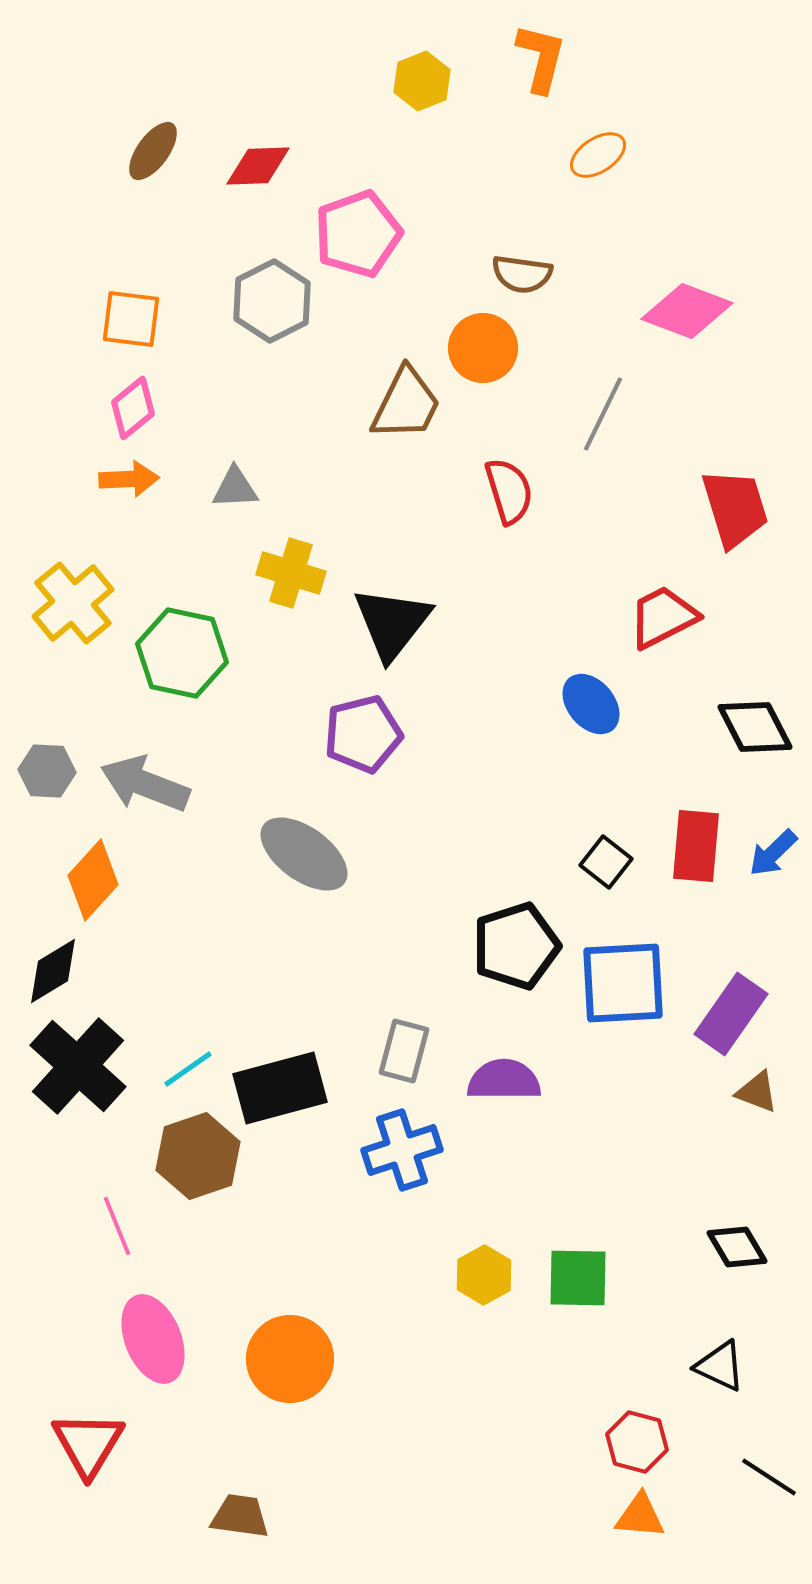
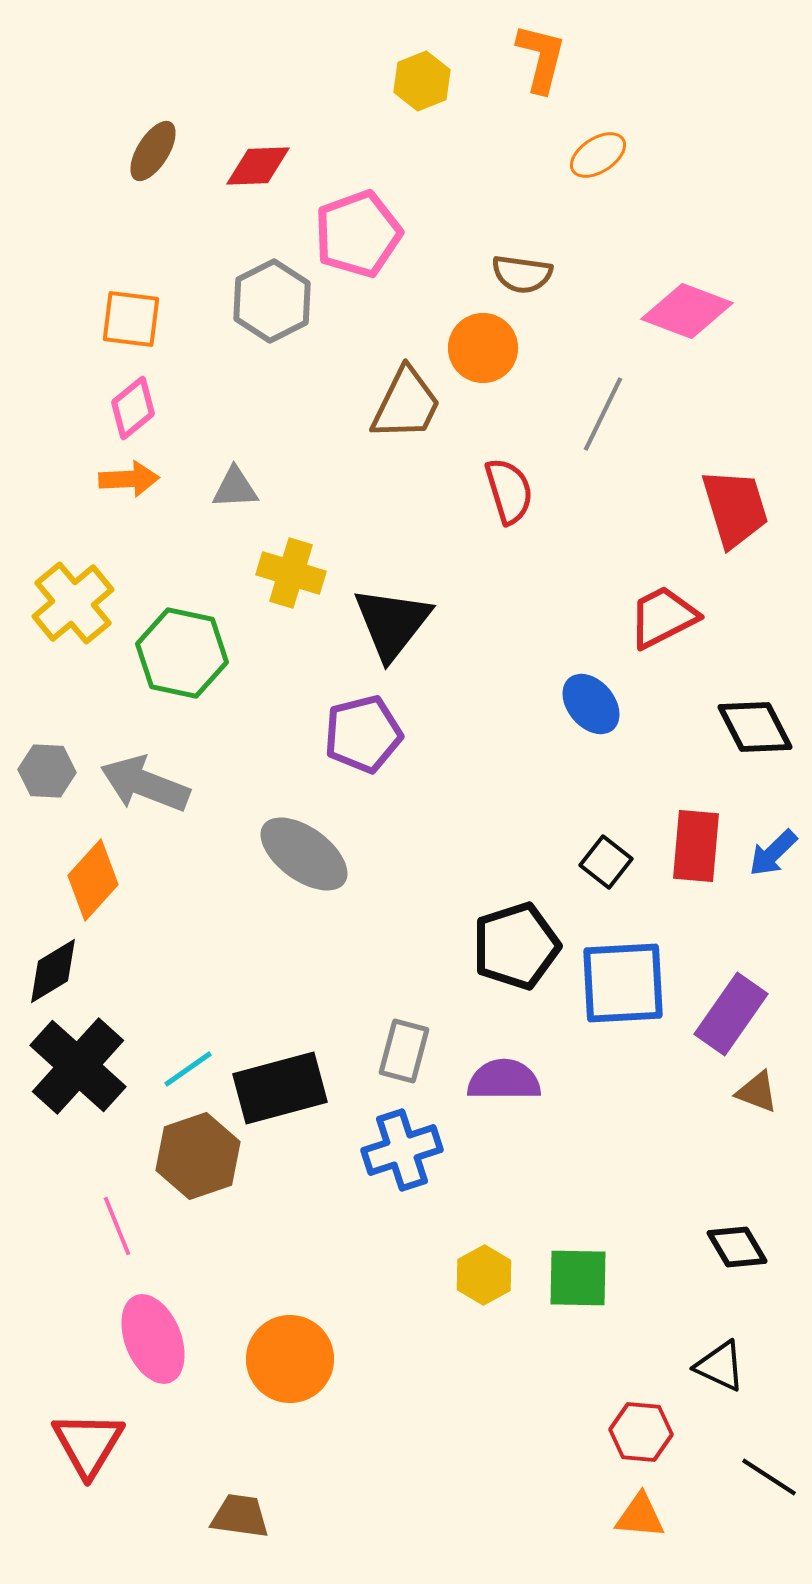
brown ellipse at (153, 151): rotated 4 degrees counterclockwise
red hexagon at (637, 1442): moved 4 px right, 10 px up; rotated 10 degrees counterclockwise
